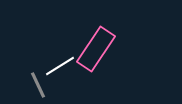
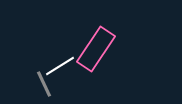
gray line: moved 6 px right, 1 px up
